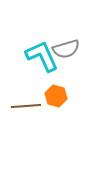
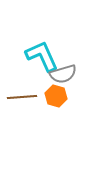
gray semicircle: moved 3 px left, 25 px down
brown line: moved 4 px left, 9 px up
